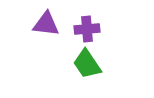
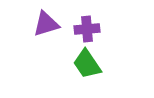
purple triangle: rotated 24 degrees counterclockwise
